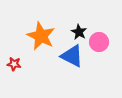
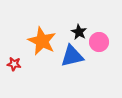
orange star: moved 1 px right, 5 px down
blue triangle: rotated 40 degrees counterclockwise
